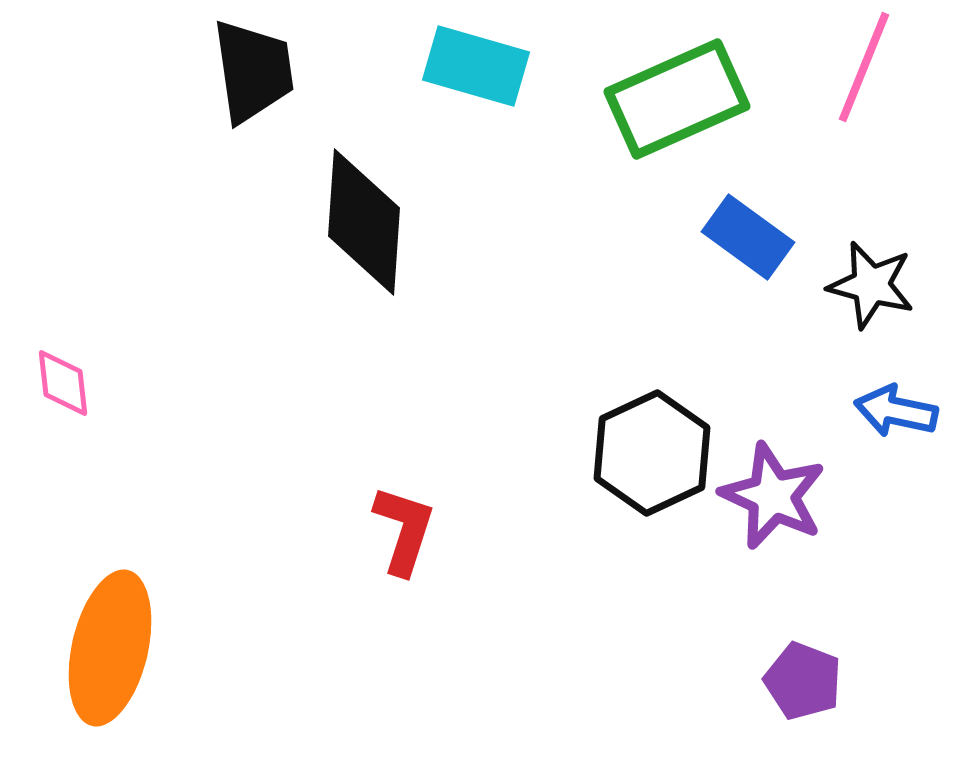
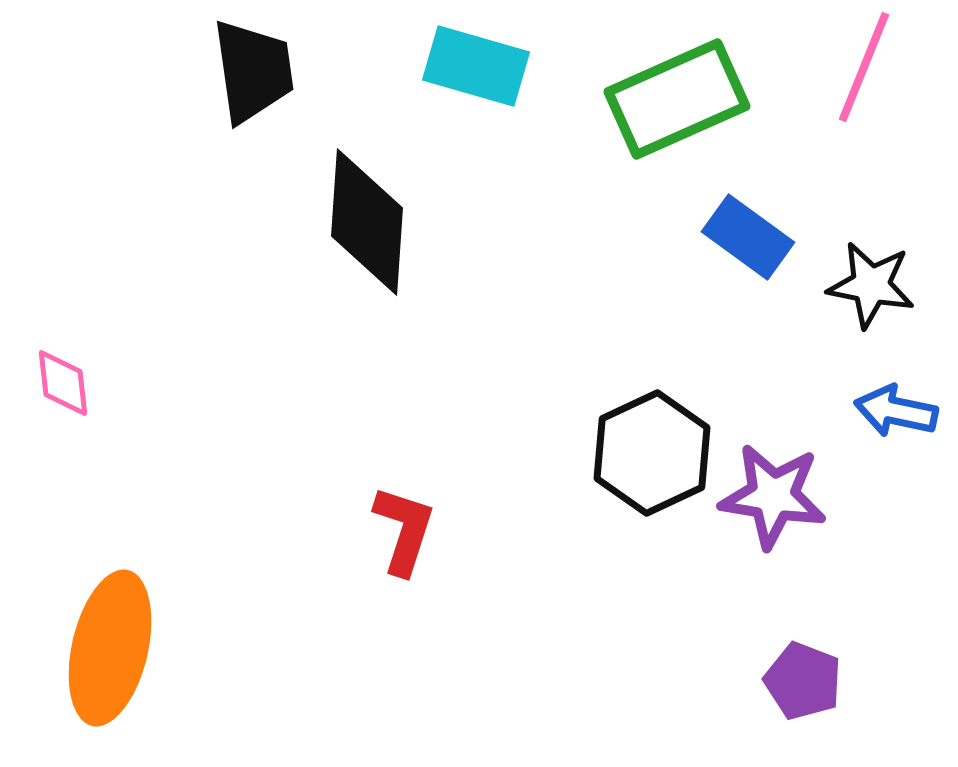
black diamond: moved 3 px right
black star: rotated 4 degrees counterclockwise
purple star: rotated 16 degrees counterclockwise
